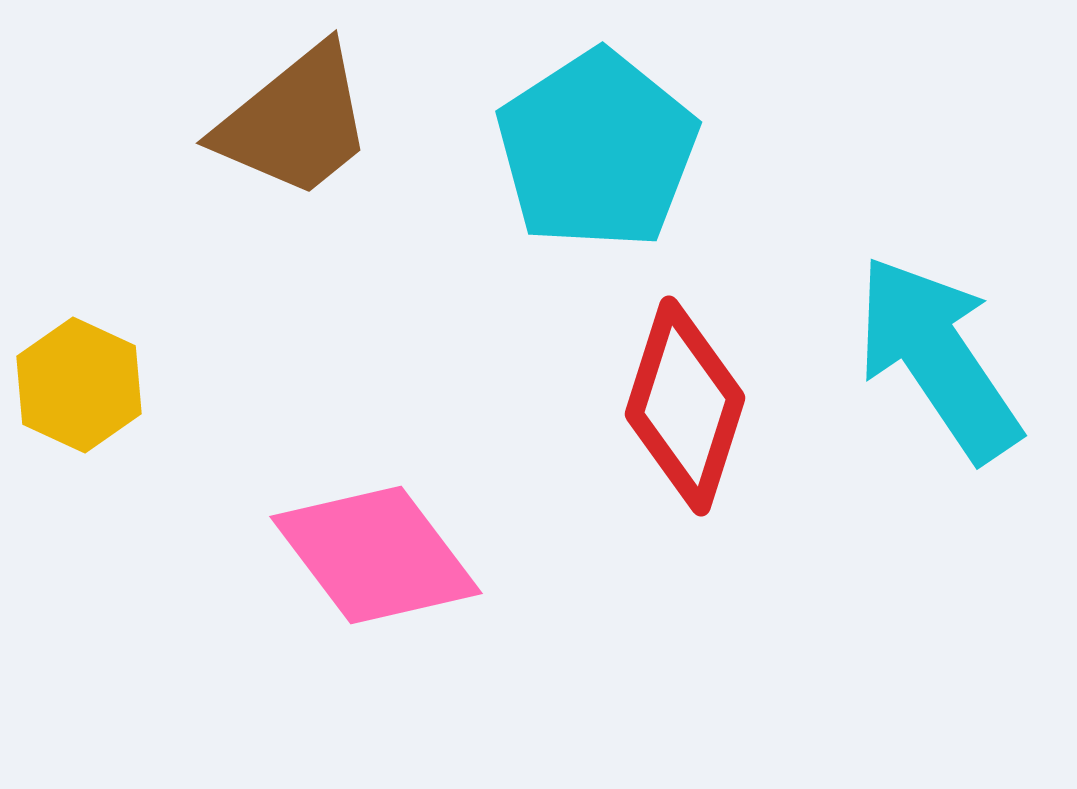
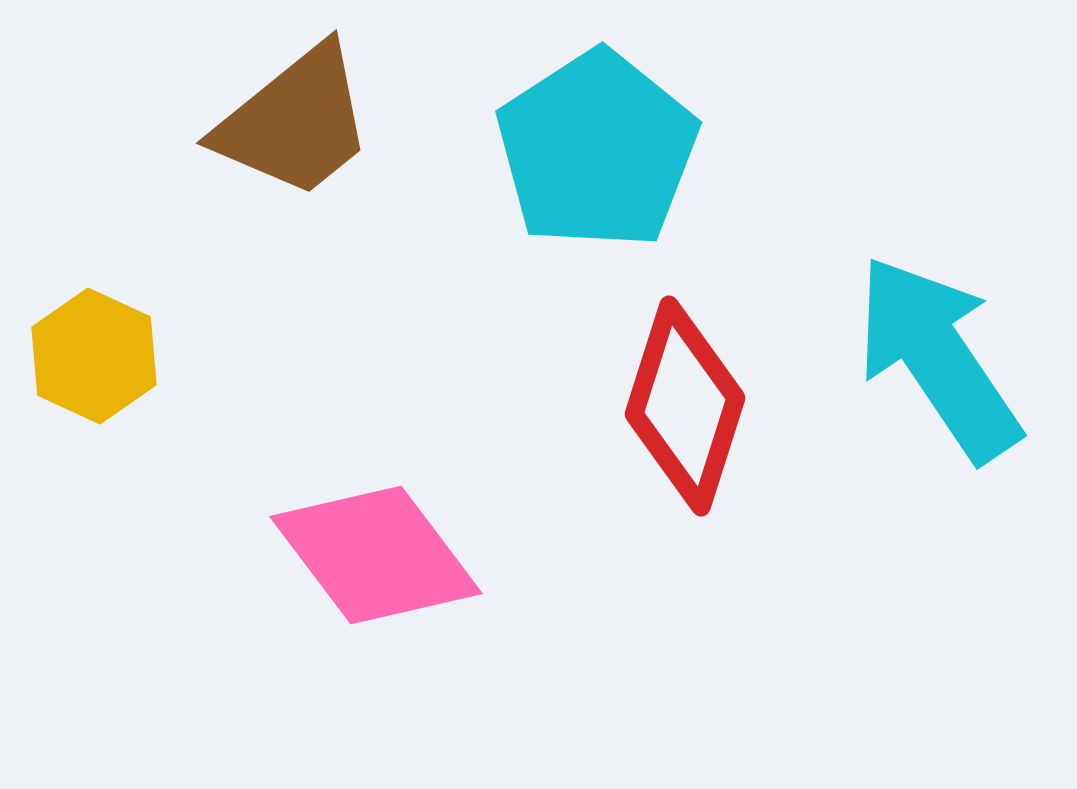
yellow hexagon: moved 15 px right, 29 px up
